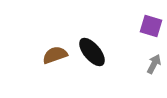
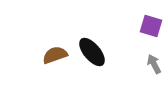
gray arrow: rotated 54 degrees counterclockwise
